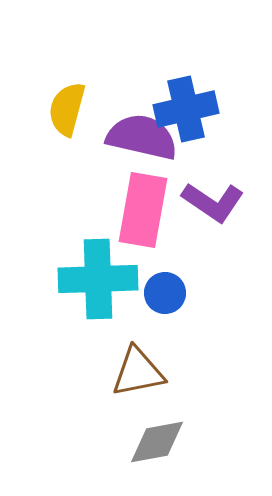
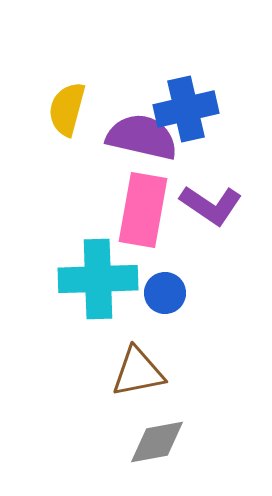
purple L-shape: moved 2 px left, 3 px down
